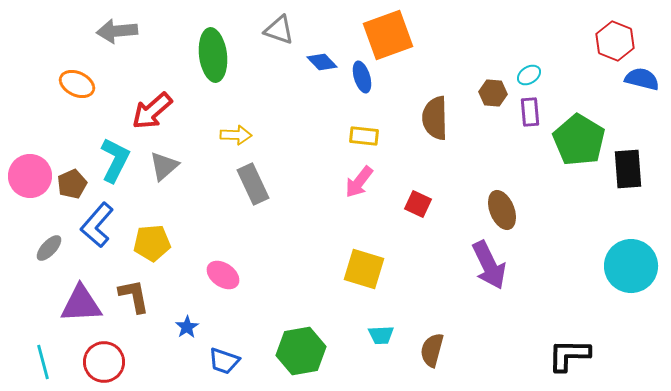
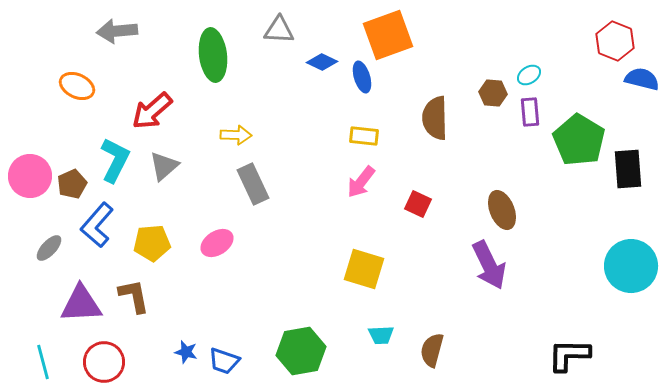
gray triangle at (279, 30): rotated 16 degrees counterclockwise
blue diamond at (322, 62): rotated 20 degrees counterclockwise
orange ellipse at (77, 84): moved 2 px down
pink arrow at (359, 182): moved 2 px right
pink ellipse at (223, 275): moved 6 px left, 32 px up; rotated 68 degrees counterclockwise
blue star at (187, 327): moved 1 px left, 25 px down; rotated 25 degrees counterclockwise
